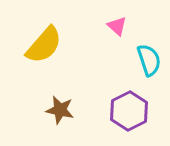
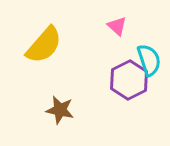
purple hexagon: moved 31 px up
